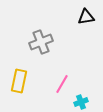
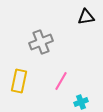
pink line: moved 1 px left, 3 px up
